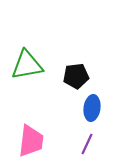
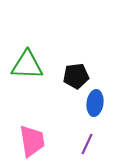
green triangle: rotated 12 degrees clockwise
blue ellipse: moved 3 px right, 5 px up
pink trapezoid: moved 1 px right; rotated 16 degrees counterclockwise
